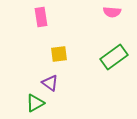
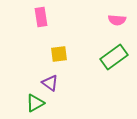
pink semicircle: moved 5 px right, 8 px down
